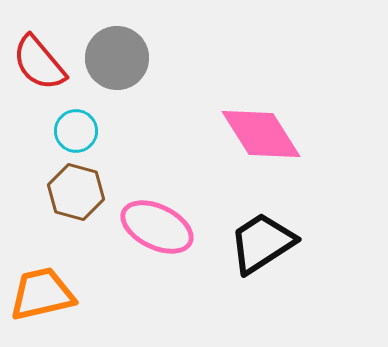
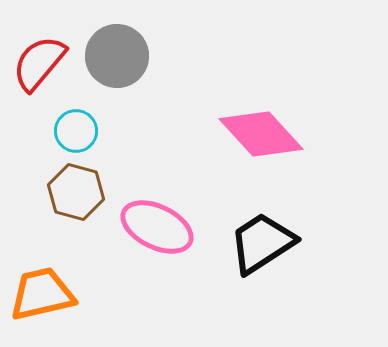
gray circle: moved 2 px up
red semicircle: rotated 80 degrees clockwise
pink diamond: rotated 10 degrees counterclockwise
